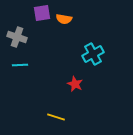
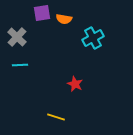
gray cross: rotated 24 degrees clockwise
cyan cross: moved 16 px up
